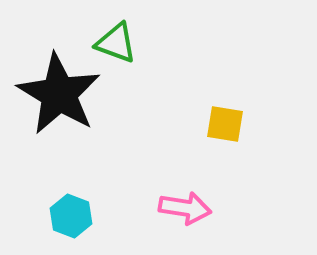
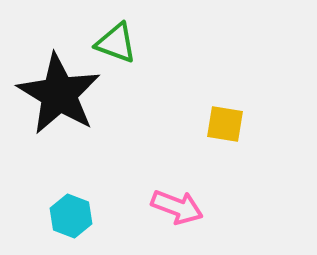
pink arrow: moved 8 px left, 1 px up; rotated 12 degrees clockwise
